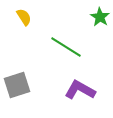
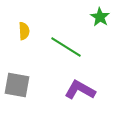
yellow semicircle: moved 14 px down; rotated 30 degrees clockwise
gray square: rotated 28 degrees clockwise
